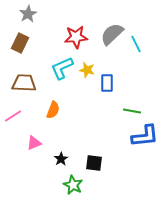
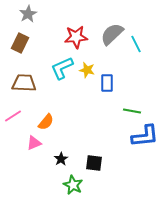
orange semicircle: moved 7 px left, 12 px down; rotated 18 degrees clockwise
